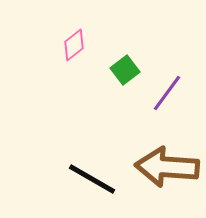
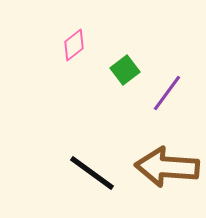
black line: moved 6 px up; rotated 6 degrees clockwise
